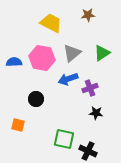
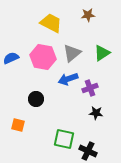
pink hexagon: moved 1 px right, 1 px up
blue semicircle: moved 3 px left, 4 px up; rotated 21 degrees counterclockwise
